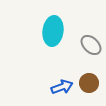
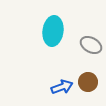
gray ellipse: rotated 15 degrees counterclockwise
brown circle: moved 1 px left, 1 px up
